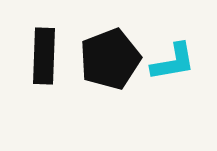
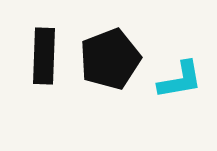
cyan L-shape: moved 7 px right, 18 px down
